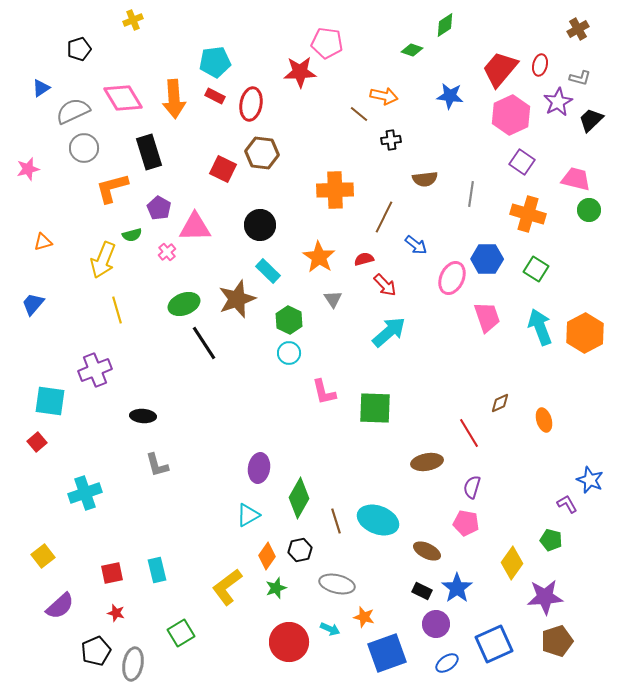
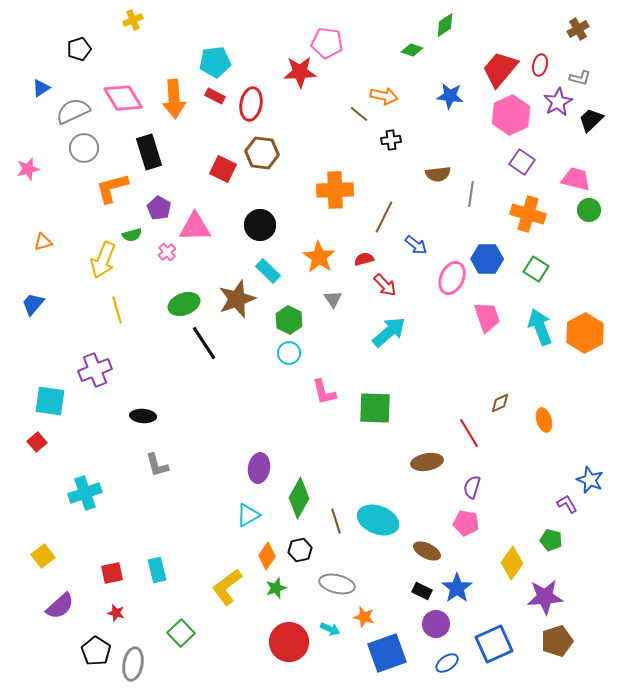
brown semicircle at (425, 179): moved 13 px right, 5 px up
green square at (181, 633): rotated 12 degrees counterclockwise
black pentagon at (96, 651): rotated 16 degrees counterclockwise
